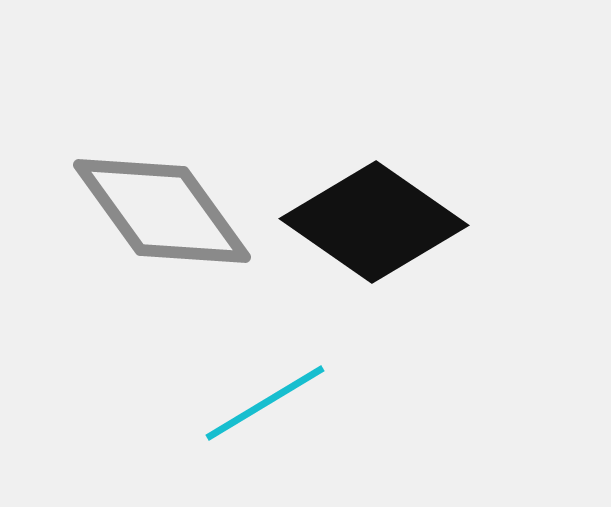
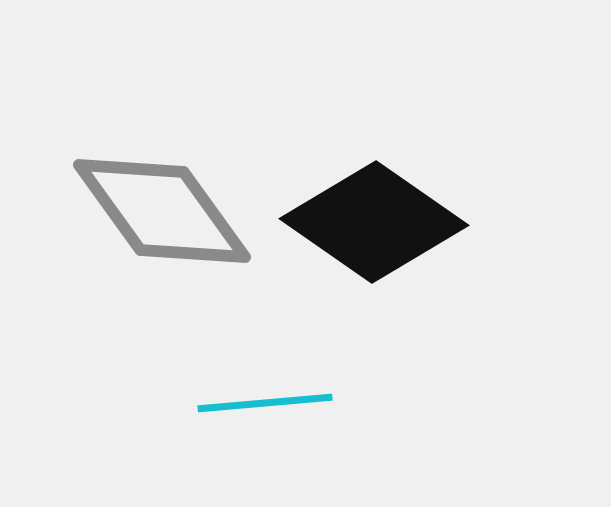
cyan line: rotated 26 degrees clockwise
